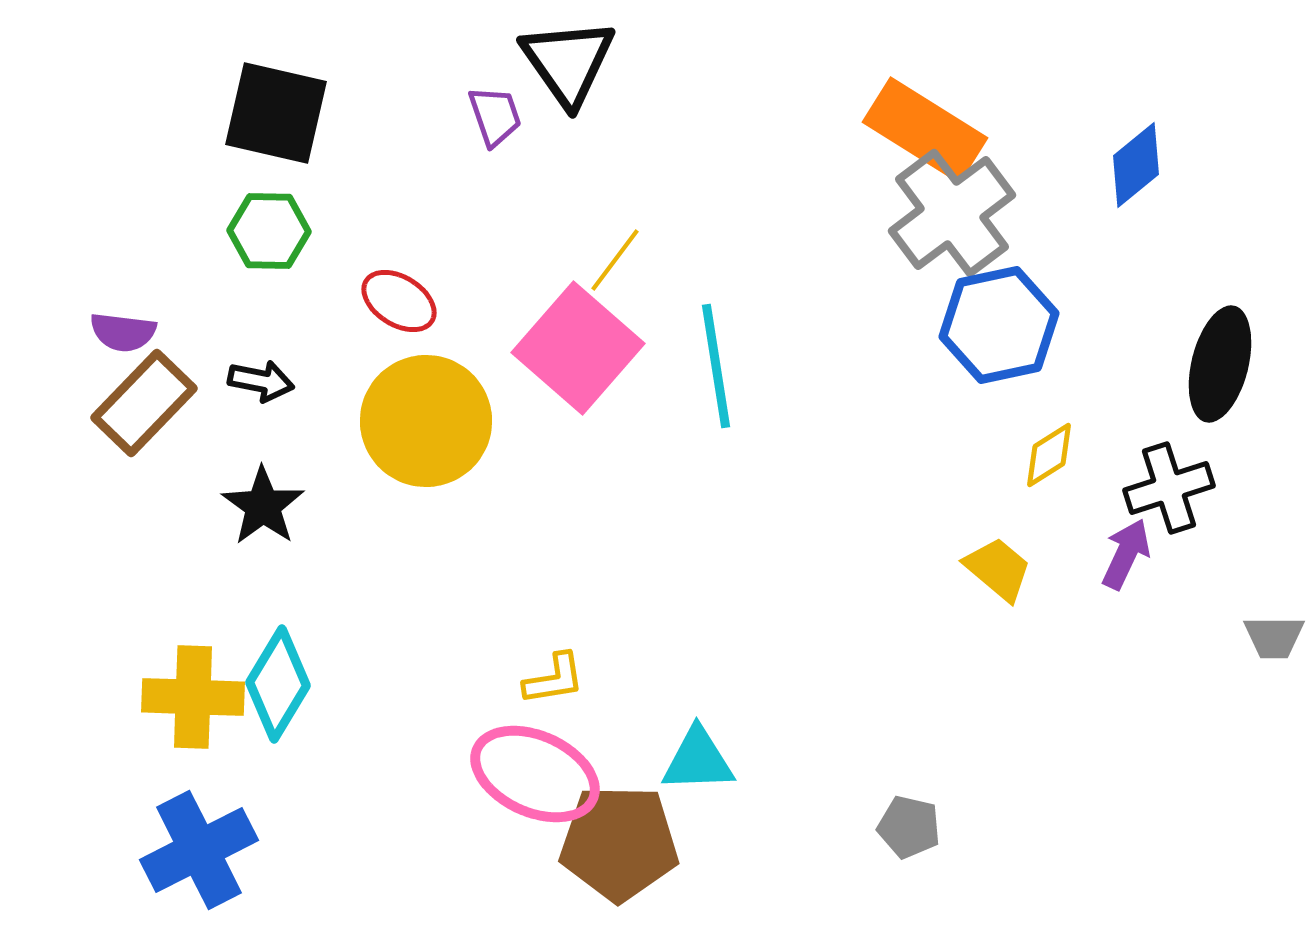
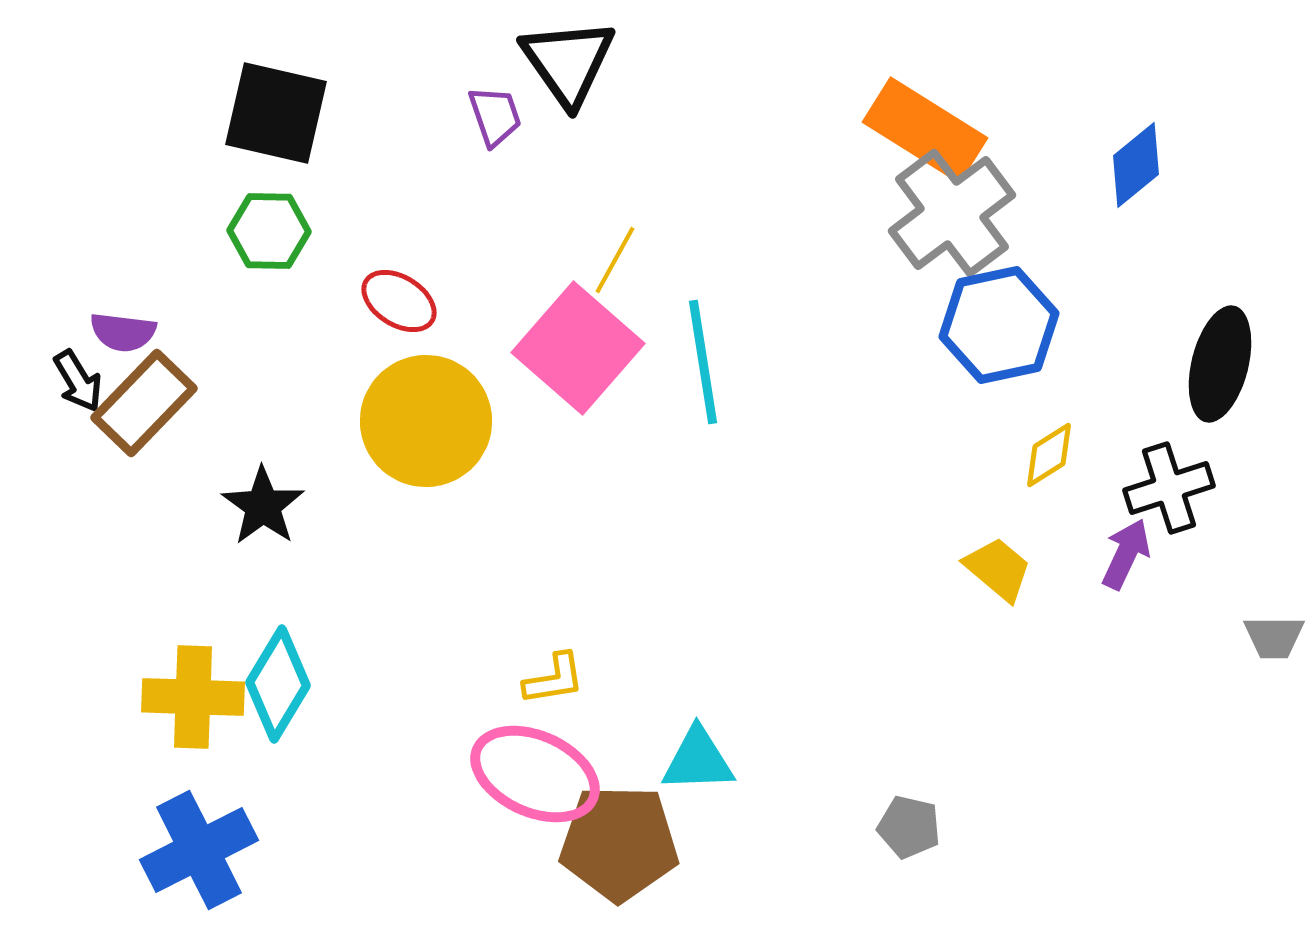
yellow line: rotated 8 degrees counterclockwise
cyan line: moved 13 px left, 4 px up
black arrow: moved 183 px left; rotated 48 degrees clockwise
